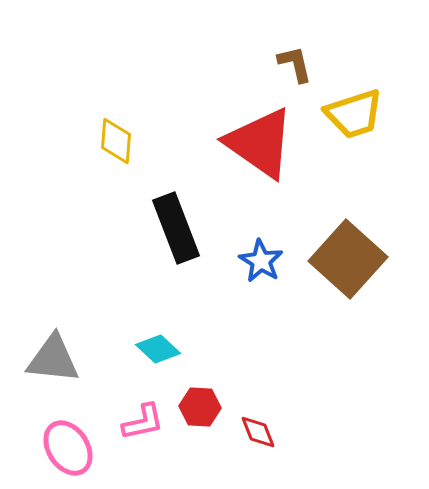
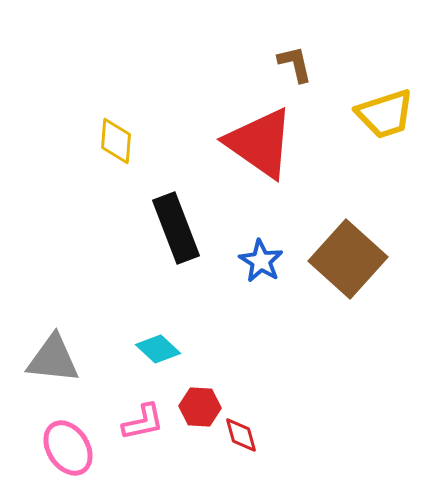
yellow trapezoid: moved 31 px right
red diamond: moved 17 px left, 3 px down; rotated 6 degrees clockwise
